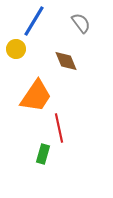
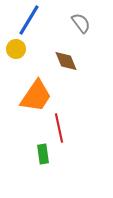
blue line: moved 5 px left, 1 px up
green rectangle: rotated 24 degrees counterclockwise
